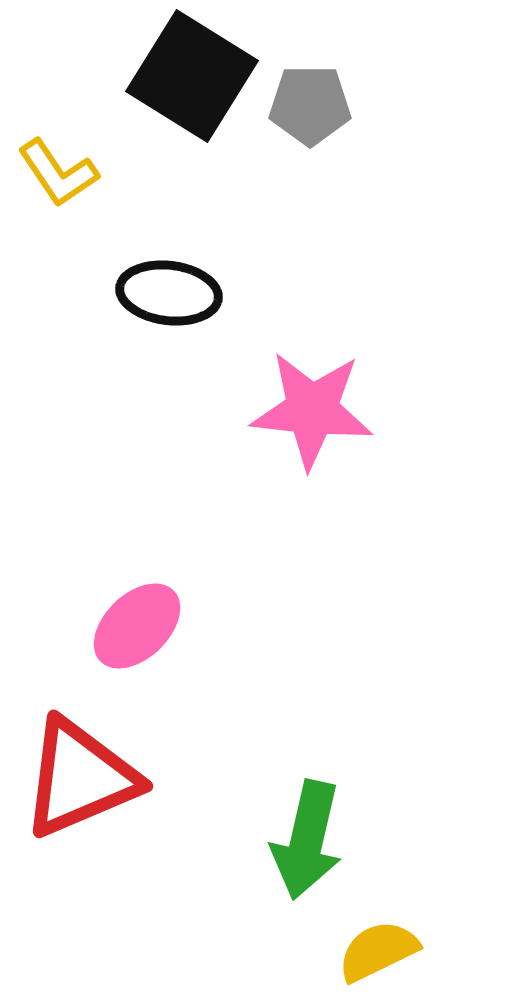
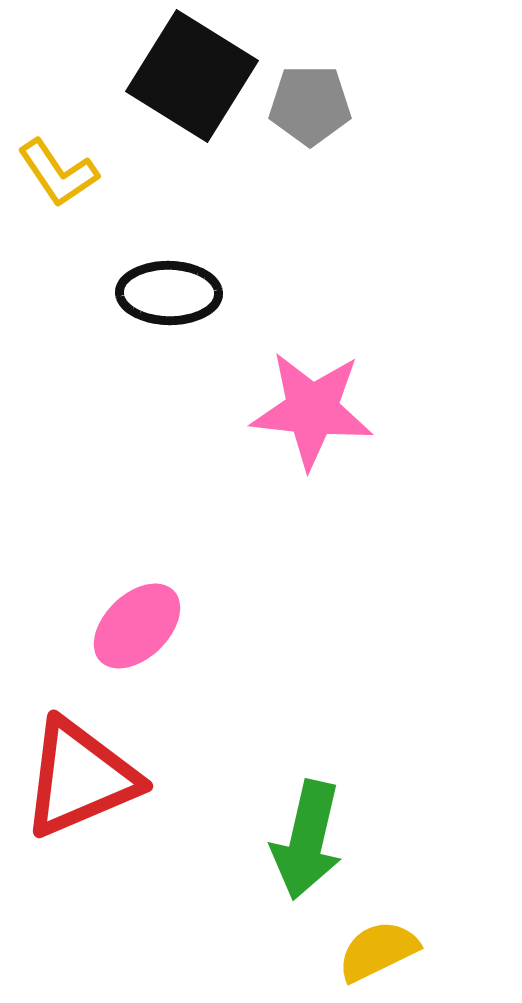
black ellipse: rotated 6 degrees counterclockwise
